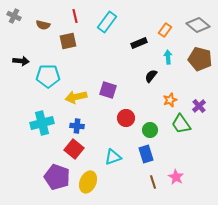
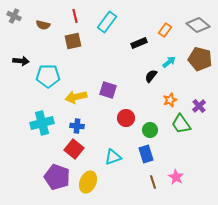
brown square: moved 5 px right
cyan arrow: moved 1 px right, 5 px down; rotated 56 degrees clockwise
